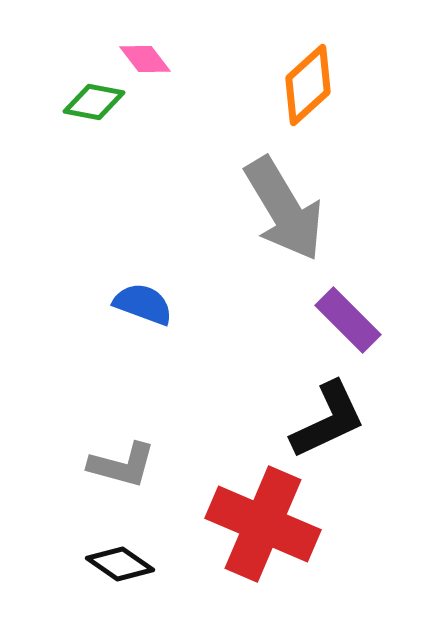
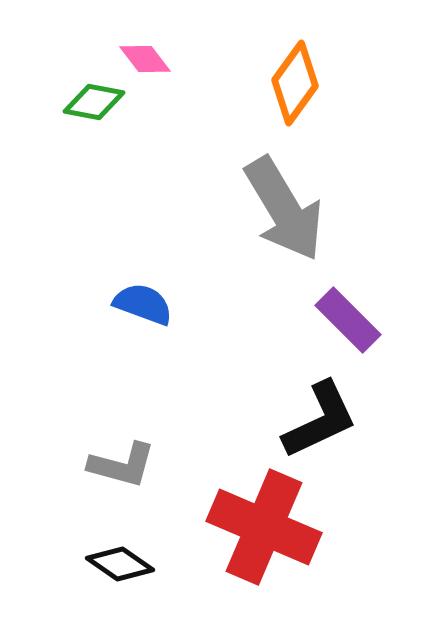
orange diamond: moved 13 px left, 2 px up; rotated 12 degrees counterclockwise
black L-shape: moved 8 px left
red cross: moved 1 px right, 3 px down
